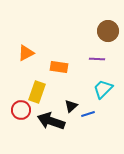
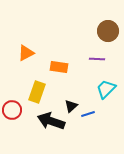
cyan trapezoid: moved 3 px right
red circle: moved 9 px left
